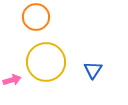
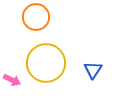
yellow circle: moved 1 px down
pink arrow: rotated 42 degrees clockwise
